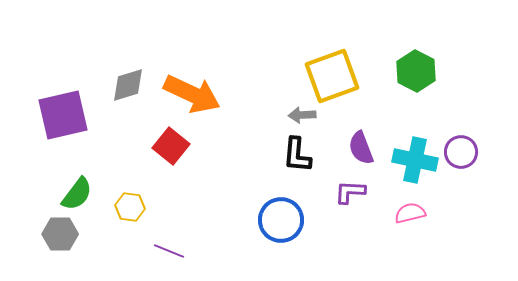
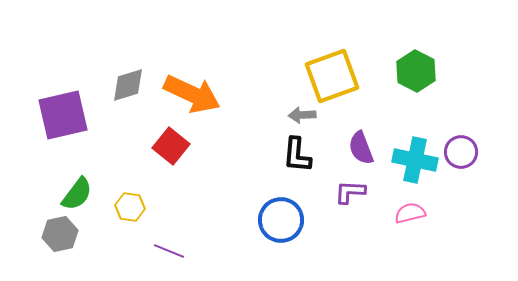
gray hexagon: rotated 12 degrees counterclockwise
